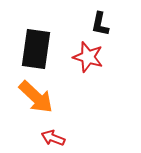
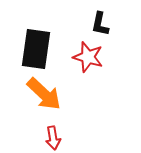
orange arrow: moved 8 px right, 3 px up
red arrow: rotated 120 degrees counterclockwise
